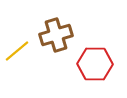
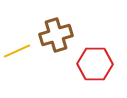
yellow line: rotated 16 degrees clockwise
